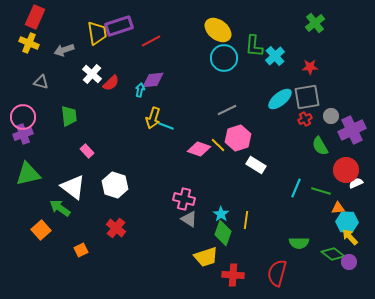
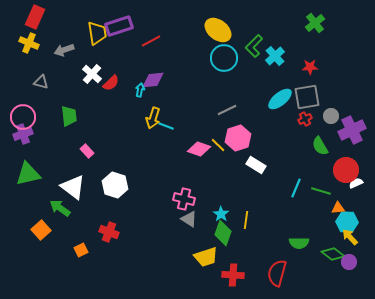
green L-shape at (254, 46): rotated 40 degrees clockwise
red cross at (116, 228): moved 7 px left, 4 px down; rotated 18 degrees counterclockwise
